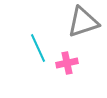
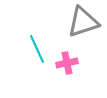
cyan line: moved 1 px left, 1 px down
